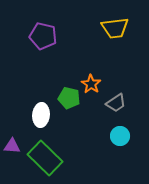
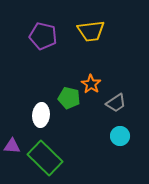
yellow trapezoid: moved 24 px left, 3 px down
